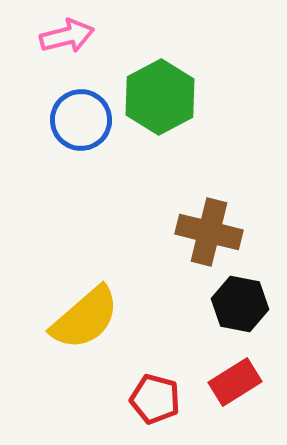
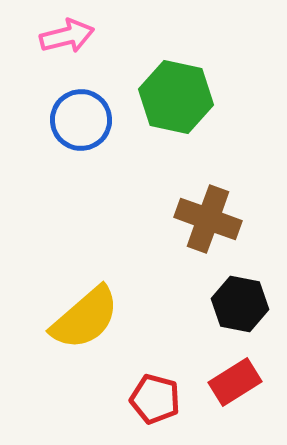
green hexagon: moved 16 px right; rotated 20 degrees counterclockwise
brown cross: moved 1 px left, 13 px up; rotated 6 degrees clockwise
